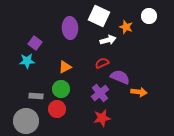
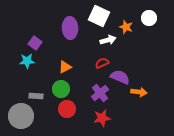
white circle: moved 2 px down
red circle: moved 10 px right
gray circle: moved 5 px left, 5 px up
